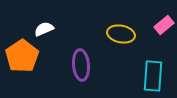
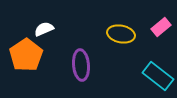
pink rectangle: moved 3 px left, 2 px down
orange pentagon: moved 4 px right, 1 px up
cyan rectangle: moved 5 px right; rotated 56 degrees counterclockwise
